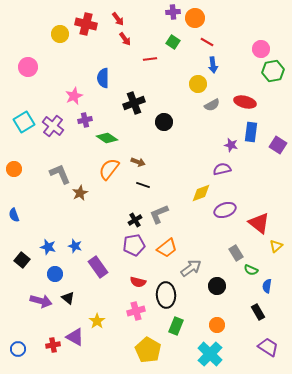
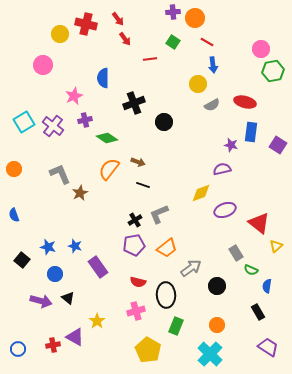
pink circle at (28, 67): moved 15 px right, 2 px up
